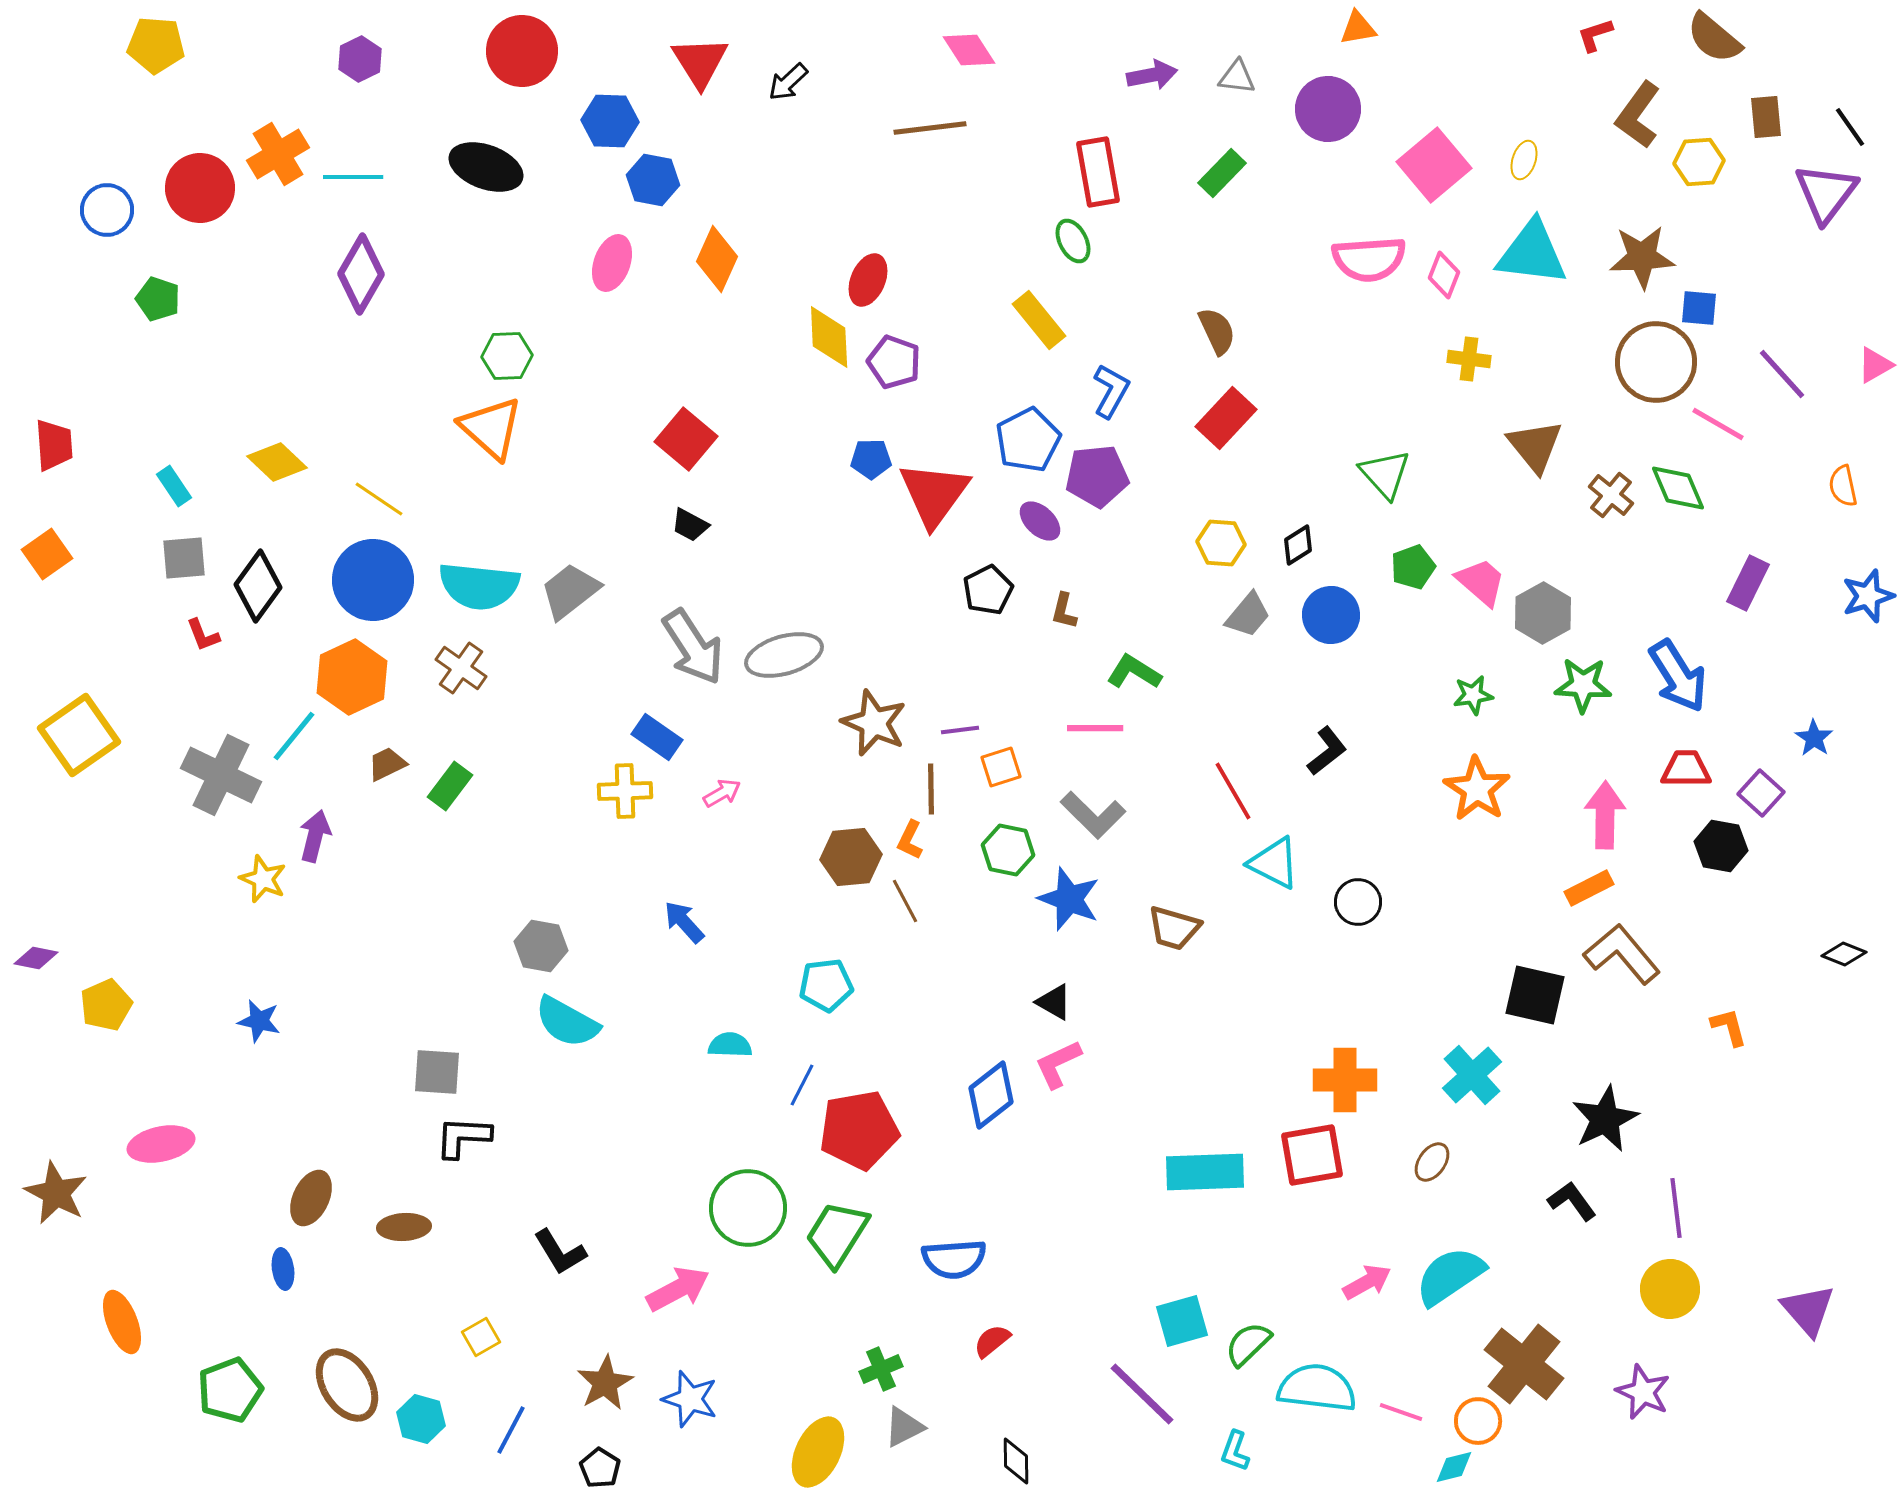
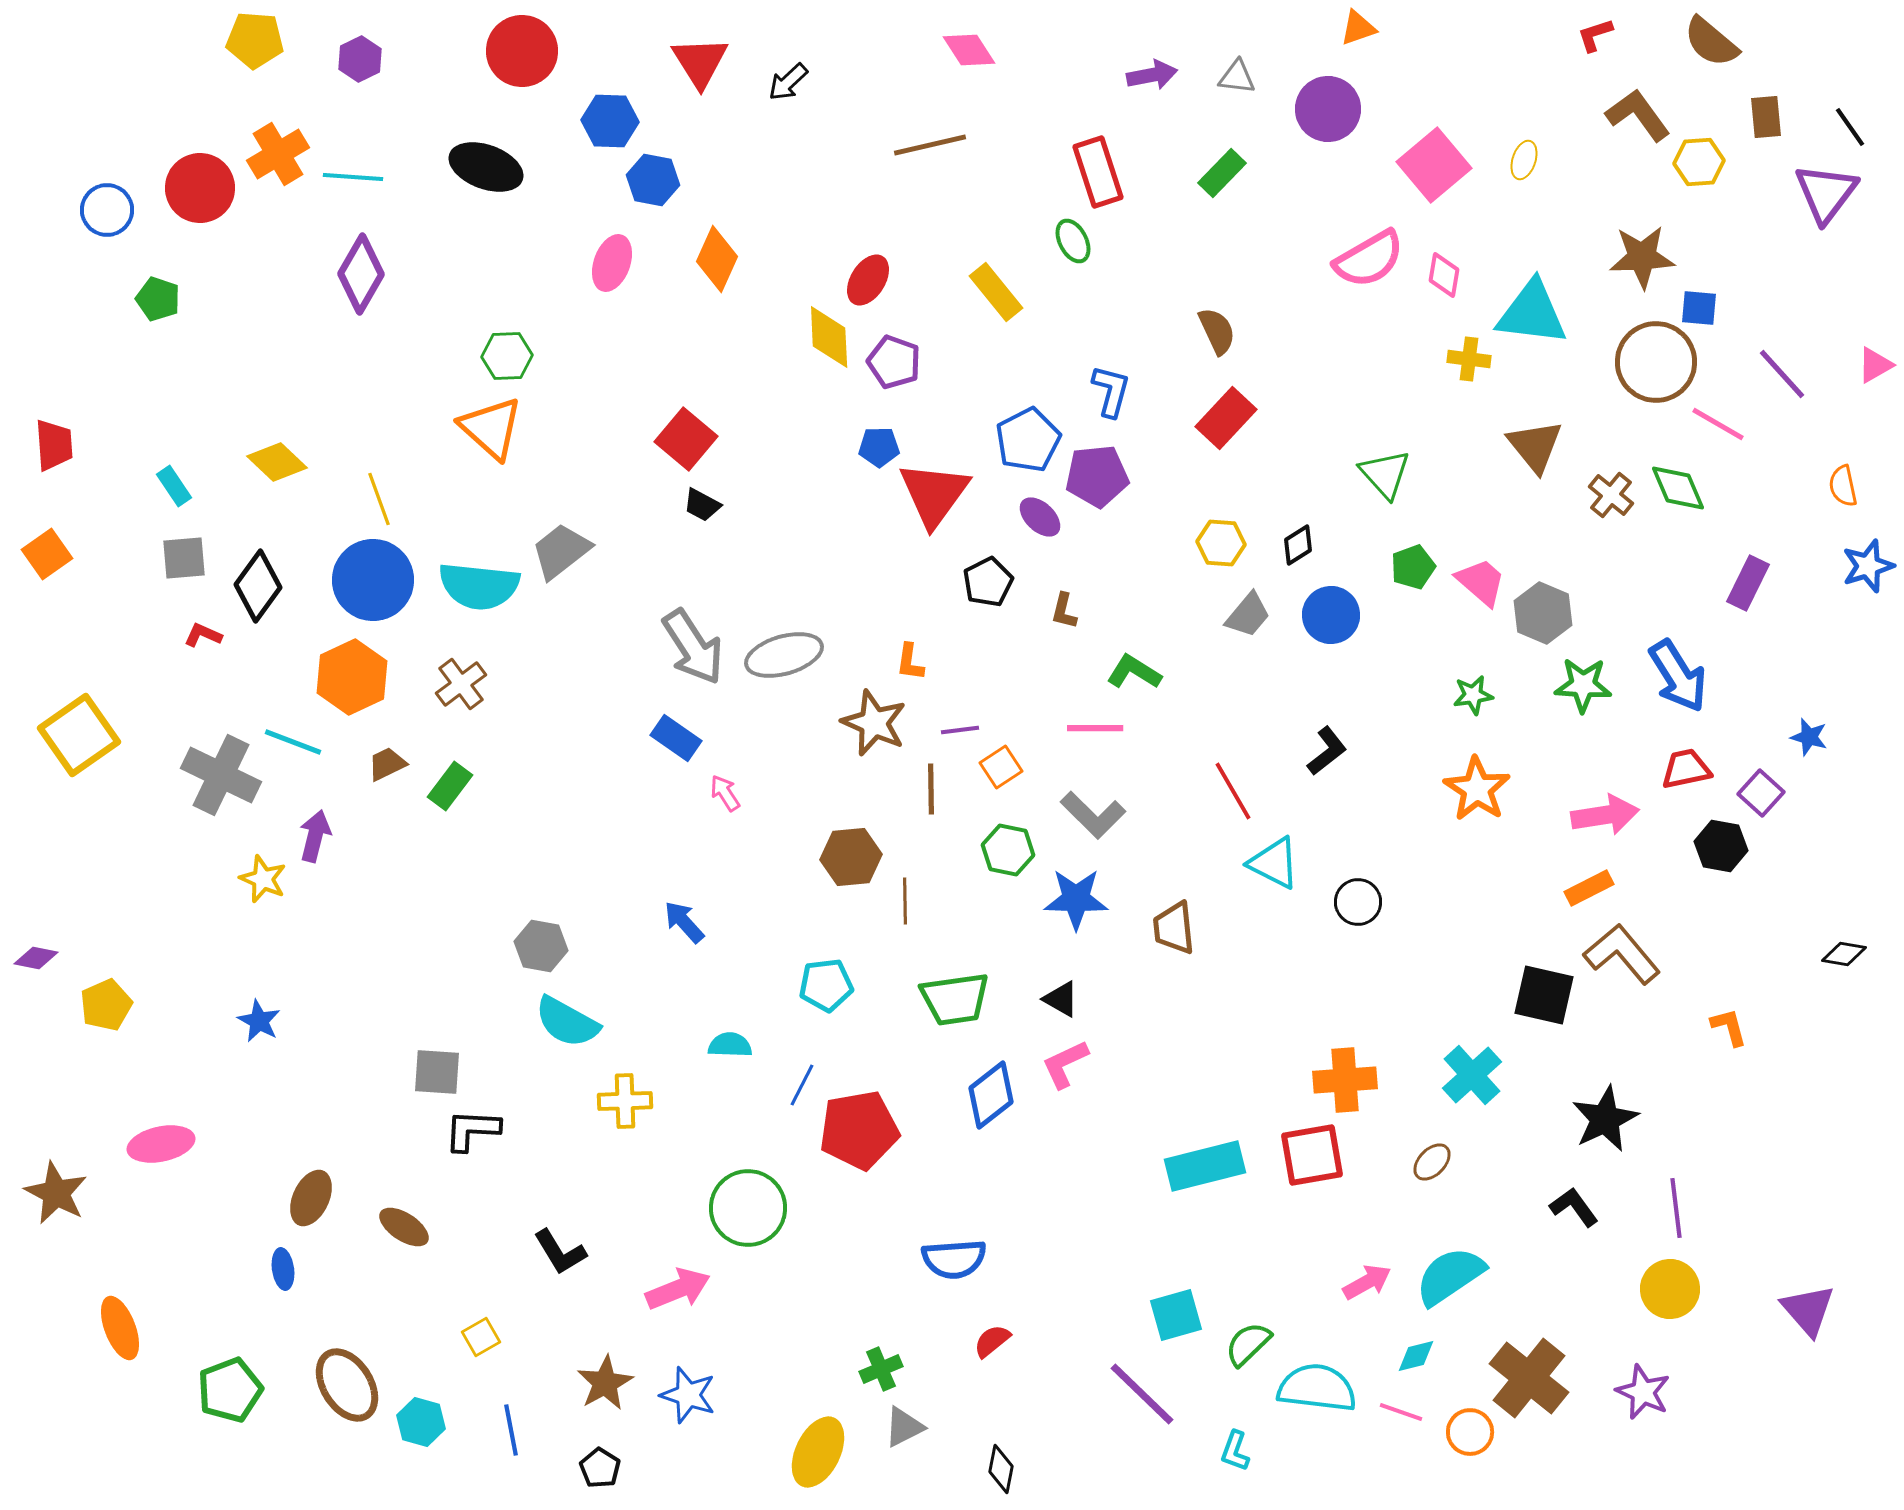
orange triangle at (1358, 28): rotated 9 degrees counterclockwise
brown semicircle at (1714, 38): moved 3 px left, 4 px down
yellow pentagon at (156, 45): moved 99 px right, 5 px up
brown L-shape at (1638, 115): rotated 108 degrees clockwise
brown line at (930, 128): moved 17 px down; rotated 6 degrees counterclockwise
red rectangle at (1098, 172): rotated 8 degrees counterclockwise
cyan line at (353, 177): rotated 4 degrees clockwise
cyan triangle at (1532, 253): moved 60 px down
pink semicircle at (1369, 259): rotated 26 degrees counterclockwise
pink diamond at (1444, 275): rotated 12 degrees counterclockwise
red ellipse at (868, 280): rotated 9 degrees clockwise
yellow rectangle at (1039, 320): moved 43 px left, 28 px up
blue L-shape at (1111, 391): rotated 14 degrees counterclockwise
blue pentagon at (871, 459): moved 8 px right, 12 px up
yellow line at (379, 499): rotated 36 degrees clockwise
purple ellipse at (1040, 521): moved 4 px up
black trapezoid at (690, 525): moved 12 px right, 20 px up
black pentagon at (988, 590): moved 8 px up
gray trapezoid at (570, 591): moved 9 px left, 40 px up
blue star at (1868, 596): moved 30 px up
gray hexagon at (1543, 613): rotated 8 degrees counterclockwise
red L-shape at (203, 635): rotated 135 degrees clockwise
brown cross at (461, 668): moved 16 px down; rotated 18 degrees clockwise
cyan line at (294, 736): moved 1 px left, 6 px down; rotated 72 degrees clockwise
blue rectangle at (657, 737): moved 19 px right, 1 px down
blue star at (1814, 738): moved 5 px left, 1 px up; rotated 18 degrees counterclockwise
orange square at (1001, 767): rotated 15 degrees counterclockwise
red trapezoid at (1686, 769): rotated 12 degrees counterclockwise
yellow cross at (625, 791): moved 310 px down
pink arrow at (722, 793): moved 3 px right; rotated 93 degrees counterclockwise
pink arrow at (1605, 815): rotated 80 degrees clockwise
orange L-shape at (910, 840): moved 178 px up; rotated 18 degrees counterclockwise
blue star at (1069, 899): moved 7 px right; rotated 20 degrees counterclockwise
brown line at (905, 901): rotated 27 degrees clockwise
brown trapezoid at (1174, 928): rotated 68 degrees clockwise
black diamond at (1844, 954): rotated 12 degrees counterclockwise
black square at (1535, 995): moved 9 px right
black triangle at (1054, 1002): moved 7 px right, 3 px up
blue star at (259, 1021): rotated 15 degrees clockwise
pink L-shape at (1058, 1064): moved 7 px right
orange cross at (1345, 1080): rotated 4 degrees counterclockwise
black L-shape at (463, 1137): moved 9 px right, 7 px up
brown ellipse at (1432, 1162): rotated 9 degrees clockwise
cyan rectangle at (1205, 1172): moved 6 px up; rotated 12 degrees counterclockwise
black L-shape at (1572, 1201): moved 2 px right, 6 px down
brown ellipse at (404, 1227): rotated 36 degrees clockwise
green trapezoid at (837, 1234): moved 118 px right, 235 px up; rotated 130 degrees counterclockwise
pink arrow at (678, 1289): rotated 6 degrees clockwise
cyan square at (1182, 1321): moved 6 px left, 6 px up
orange ellipse at (122, 1322): moved 2 px left, 6 px down
brown cross at (1524, 1364): moved 5 px right, 14 px down
blue star at (690, 1399): moved 2 px left, 4 px up
cyan hexagon at (421, 1419): moved 3 px down
orange circle at (1478, 1421): moved 8 px left, 11 px down
blue line at (511, 1430): rotated 39 degrees counterclockwise
black diamond at (1016, 1461): moved 15 px left, 8 px down; rotated 12 degrees clockwise
cyan diamond at (1454, 1467): moved 38 px left, 111 px up
